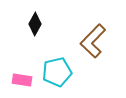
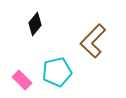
black diamond: rotated 10 degrees clockwise
pink rectangle: rotated 36 degrees clockwise
